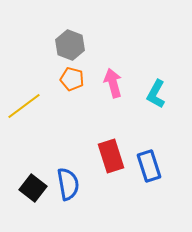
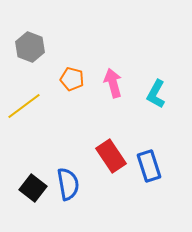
gray hexagon: moved 40 px left, 2 px down
red rectangle: rotated 16 degrees counterclockwise
